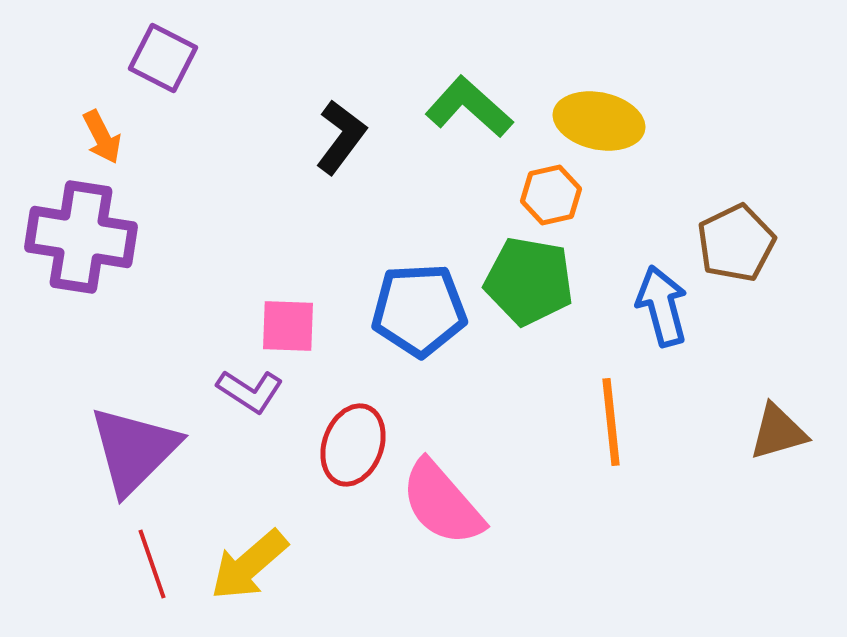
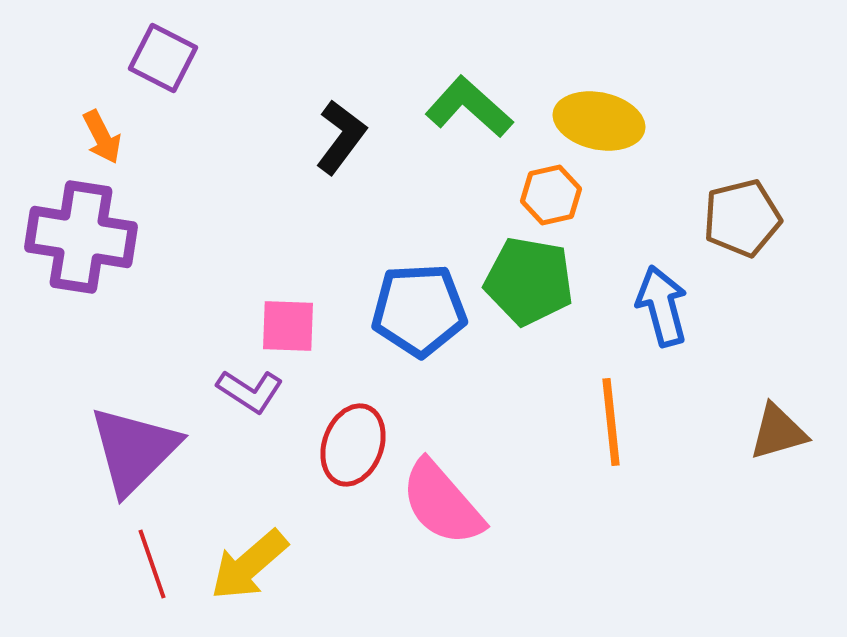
brown pentagon: moved 6 px right, 25 px up; rotated 12 degrees clockwise
